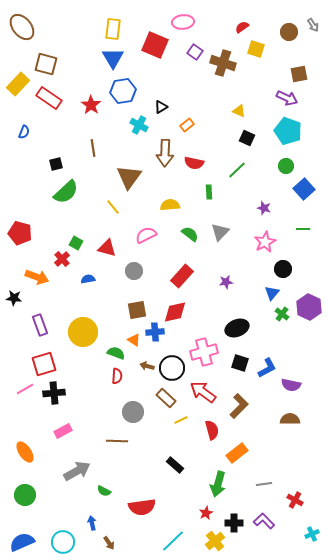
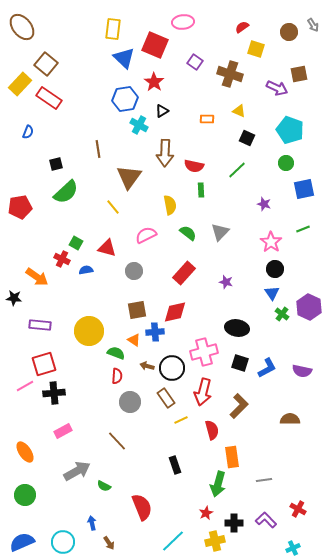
purple square at (195, 52): moved 10 px down
blue triangle at (113, 58): moved 11 px right; rotated 15 degrees counterclockwise
brown cross at (223, 63): moved 7 px right, 11 px down
brown square at (46, 64): rotated 25 degrees clockwise
yellow rectangle at (18, 84): moved 2 px right
blue hexagon at (123, 91): moved 2 px right, 8 px down
purple arrow at (287, 98): moved 10 px left, 10 px up
red star at (91, 105): moved 63 px right, 23 px up
black triangle at (161, 107): moved 1 px right, 4 px down
orange rectangle at (187, 125): moved 20 px right, 6 px up; rotated 40 degrees clockwise
cyan pentagon at (288, 131): moved 2 px right, 1 px up
blue semicircle at (24, 132): moved 4 px right
brown line at (93, 148): moved 5 px right, 1 px down
red semicircle at (194, 163): moved 3 px down
green circle at (286, 166): moved 3 px up
blue square at (304, 189): rotated 30 degrees clockwise
green rectangle at (209, 192): moved 8 px left, 2 px up
yellow semicircle at (170, 205): rotated 84 degrees clockwise
purple star at (264, 208): moved 4 px up
green line at (303, 229): rotated 24 degrees counterclockwise
red pentagon at (20, 233): moved 26 px up; rotated 25 degrees counterclockwise
green semicircle at (190, 234): moved 2 px left, 1 px up
pink star at (265, 242): moved 6 px right; rotated 10 degrees counterclockwise
red cross at (62, 259): rotated 21 degrees counterclockwise
black circle at (283, 269): moved 8 px left
red rectangle at (182, 276): moved 2 px right, 3 px up
orange arrow at (37, 277): rotated 15 degrees clockwise
blue semicircle at (88, 279): moved 2 px left, 9 px up
purple star at (226, 282): rotated 24 degrees clockwise
blue triangle at (272, 293): rotated 14 degrees counterclockwise
purple rectangle at (40, 325): rotated 65 degrees counterclockwise
black ellipse at (237, 328): rotated 30 degrees clockwise
yellow circle at (83, 332): moved 6 px right, 1 px up
purple semicircle at (291, 385): moved 11 px right, 14 px up
pink line at (25, 389): moved 3 px up
red arrow at (203, 392): rotated 112 degrees counterclockwise
brown rectangle at (166, 398): rotated 12 degrees clockwise
gray circle at (133, 412): moved 3 px left, 10 px up
brown line at (117, 441): rotated 45 degrees clockwise
orange rectangle at (237, 453): moved 5 px left, 4 px down; rotated 60 degrees counterclockwise
black rectangle at (175, 465): rotated 30 degrees clockwise
gray line at (264, 484): moved 4 px up
green semicircle at (104, 491): moved 5 px up
red cross at (295, 500): moved 3 px right, 9 px down
red semicircle at (142, 507): rotated 104 degrees counterclockwise
purple L-shape at (264, 521): moved 2 px right, 1 px up
cyan cross at (312, 534): moved 19 px left, 14 px down
yellow cross at (215, 541): rotated 24 degrees clockwise
